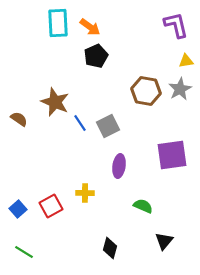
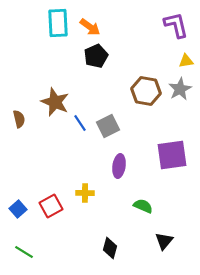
brown semicircle: rotated 42 degrees clockwise
